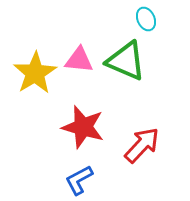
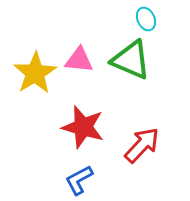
green triangle: moved 5 px right, 1 px up
